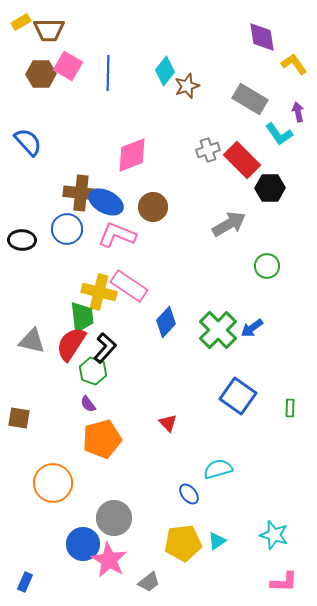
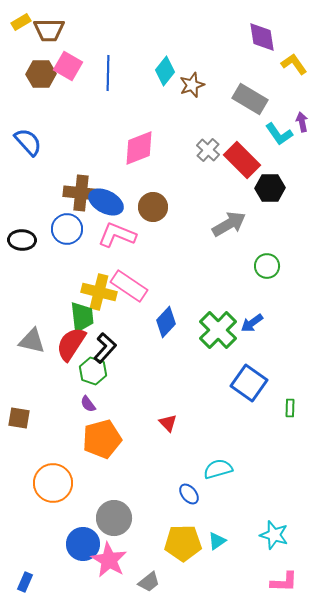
brown star at (187, 86): moved 5 px right, 1 px up
purple arrow at (298, 112): moved 4 px right, 10 px down
gray cross at (208, 150): rotated 30 degrees counterclockwise
pink diamond at (132, 155): moved 7 px right, 7 px up
blue arrow at (252, 328): moved 5 px up
blue square at (238, 396): moved 11 px right, 13 px up
yellow pentagon at (183, 543): rotated 6 degrees clockwise
